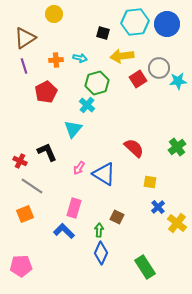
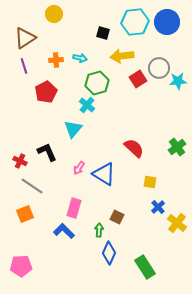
blue circle: moved 2 px up
blue diamond: moved 8 px right
